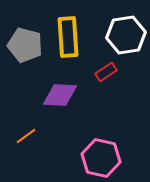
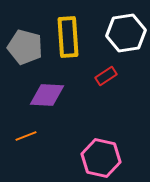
white hexagon: moved 2 px up
gray pentagon: moved 2 px down
red rectangle: moved 4 px down
purple diamond: moved 13 px left
orange line: rotated 15 degrees clockwise
